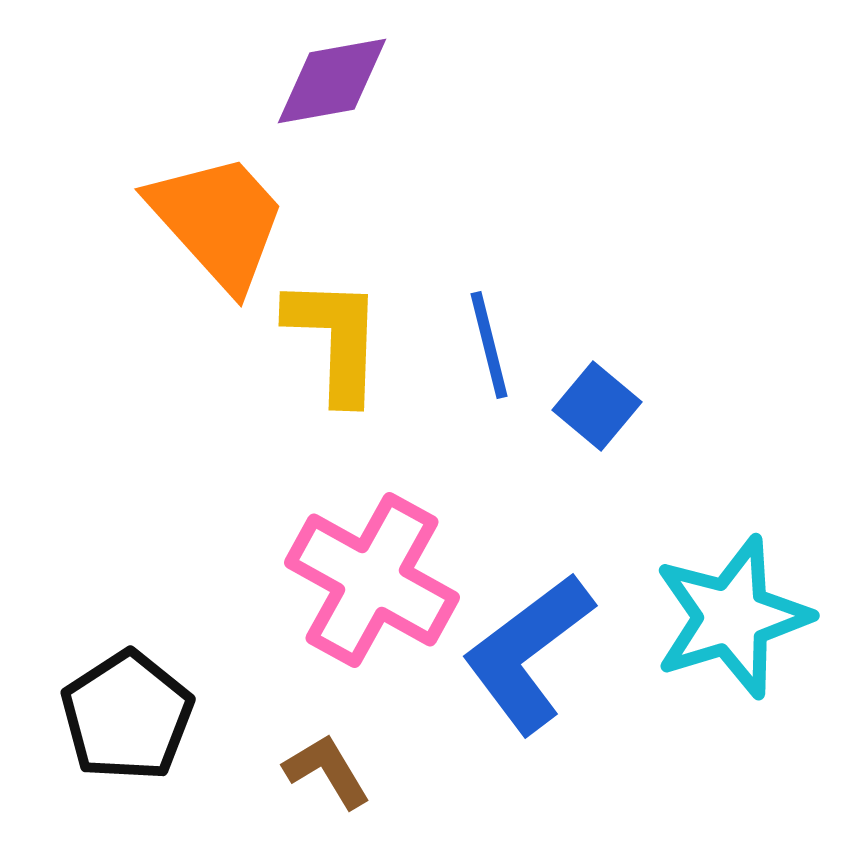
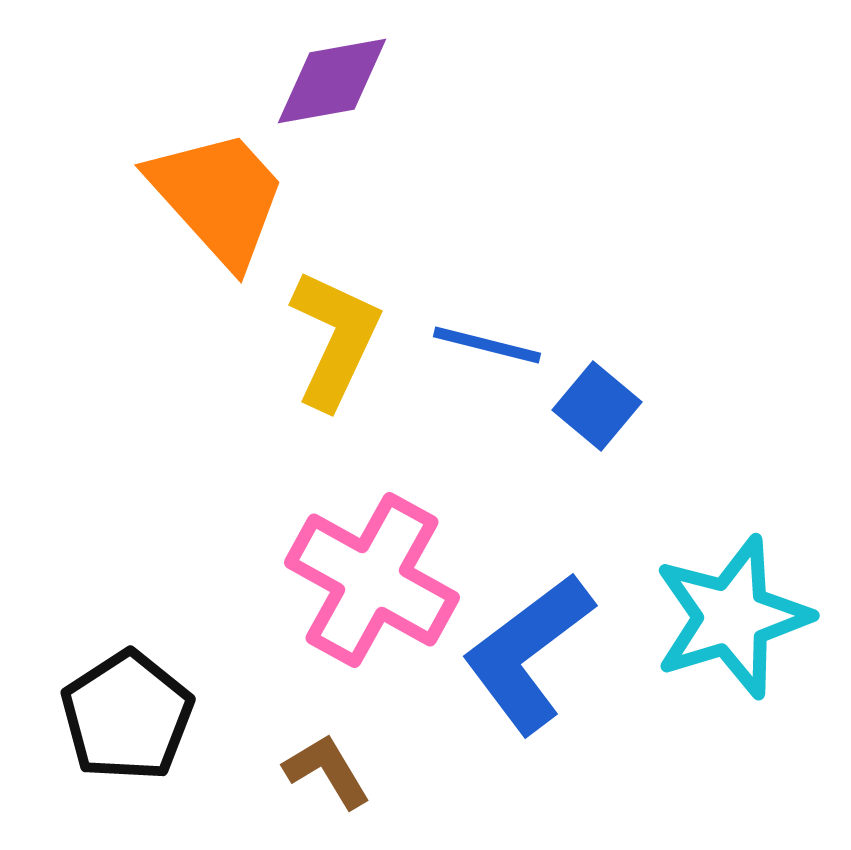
orange trapezoid: moved 24 px up
yellow L-shape: rotated 23 degrees clockwise
blue line: moved 2 px left; rotated 62 degrees counterclockwise
